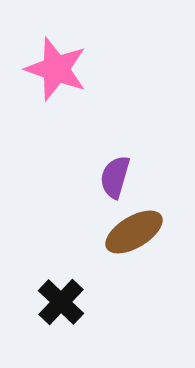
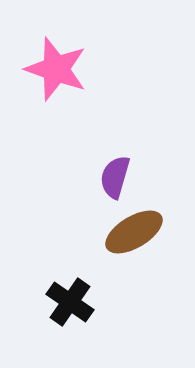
black cross: moved 9 px right; rotated 9 degrees counterclockwise
